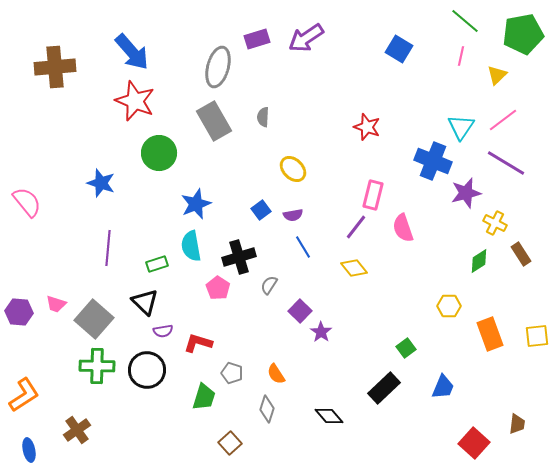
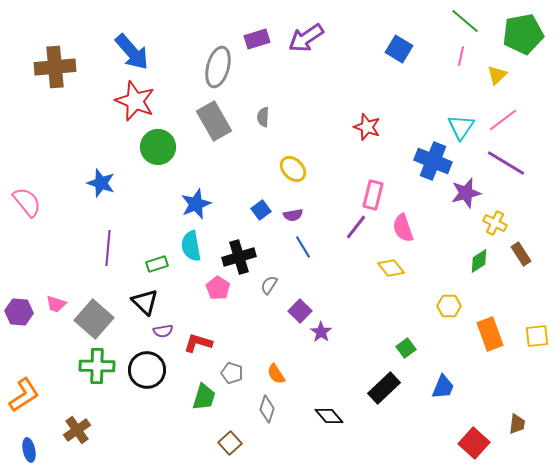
green circle at (159, 153): moved 1 px left, 6 px up
yellow diamond at (354, 268): moved 37 px right
